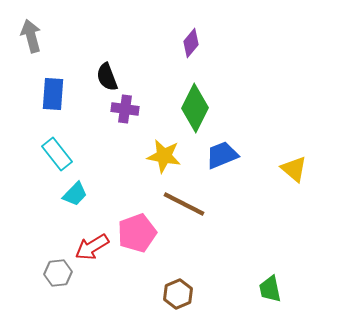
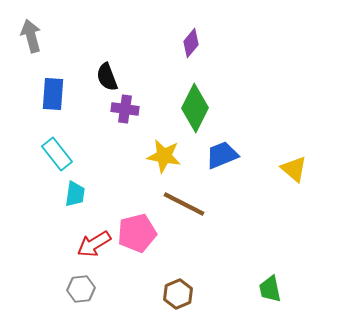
cyan trapezoid: rotated 36 degrees counterclockwise
pink pentagon: rotated 6 degrees clockwise
red arrow: moved 2 px right, 3 px up
gray hexagon: moved 23 px right, 16 px down
